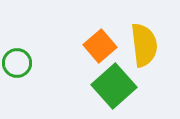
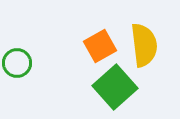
orange square: rotated 12 degrees clockwise
green square: moved 1 px right, 1 px down
